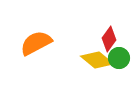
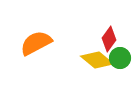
green circle: moved 1 px right
